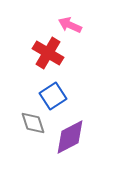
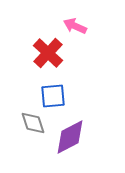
pink arrow: moved 5 px right, 1 px down
red cross: rotated 12 degrees clockwise
blue square: rotated 28 degrees clockwise
